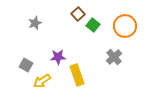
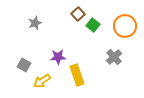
gray square: moved 2 px left
